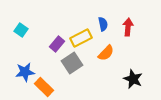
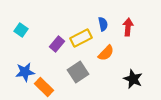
gray square: moved 6 px right, 9 px down
